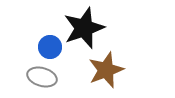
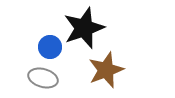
gray ellipse: moved 1 px right, 1 px down
